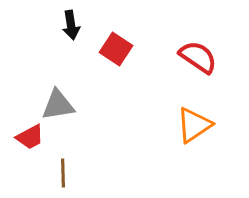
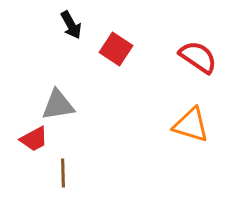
black arrow: rotated 20 degrees counterclockwise
orange triangle: moved 3 px left; rotated 51 degrees clockwise
red trapezoid: moved 4 px right, 2 px down
